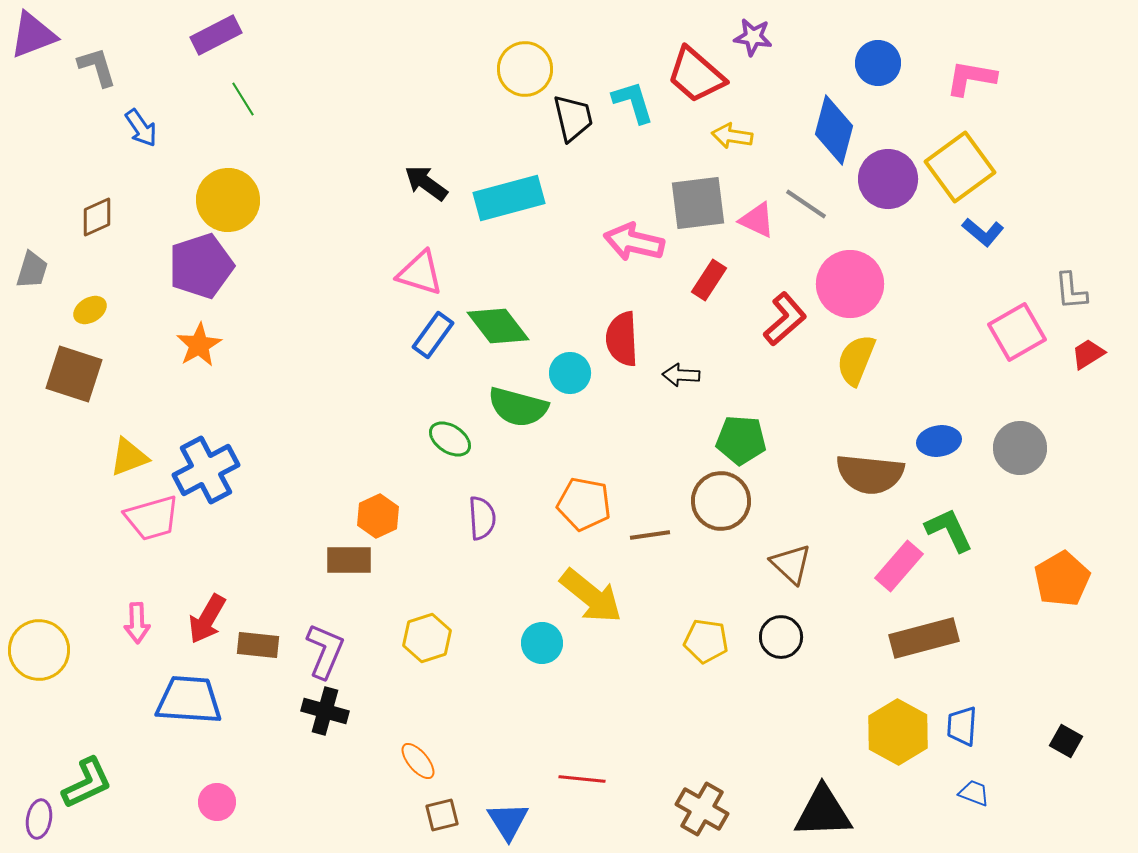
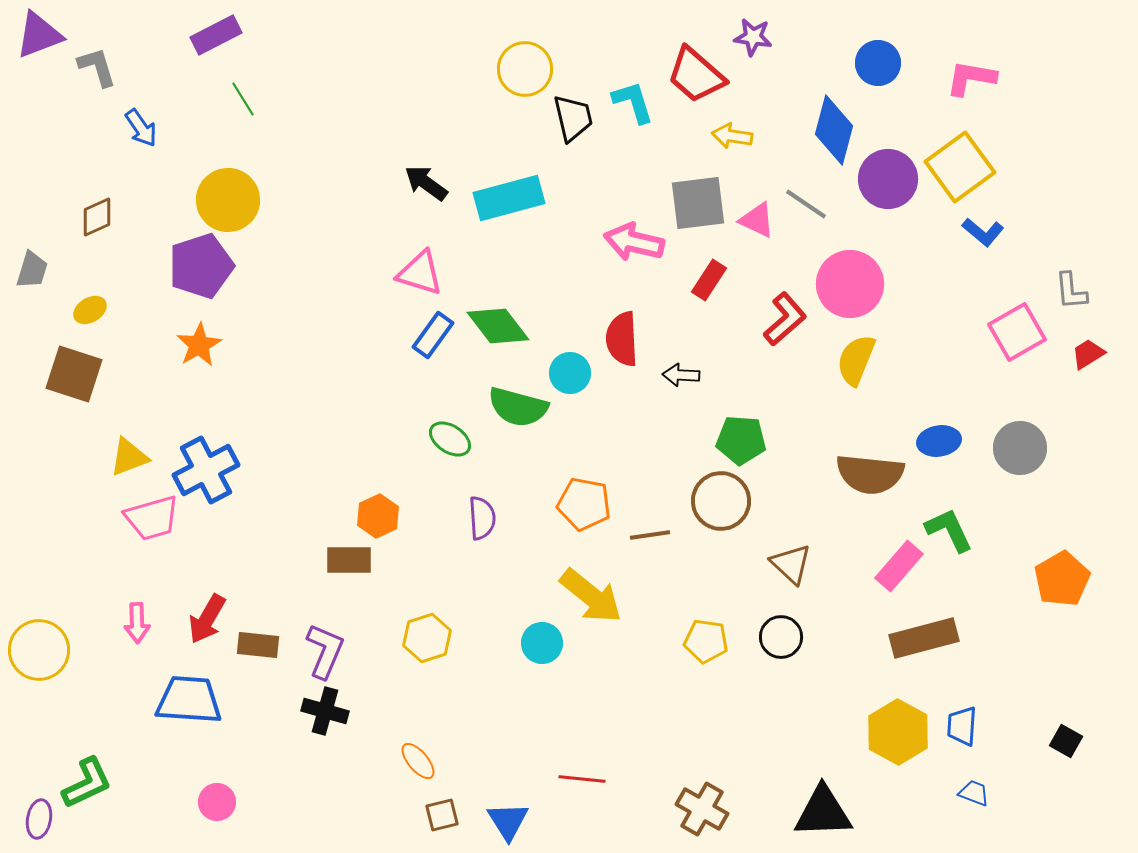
purple triangle at (33, 35): moved 6 px right
